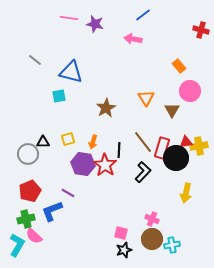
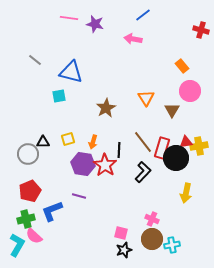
orange rectangle: moved 3 px right
purple line: moved 11 px right, 3 px down; rotated 16 degrees counterclockwise
